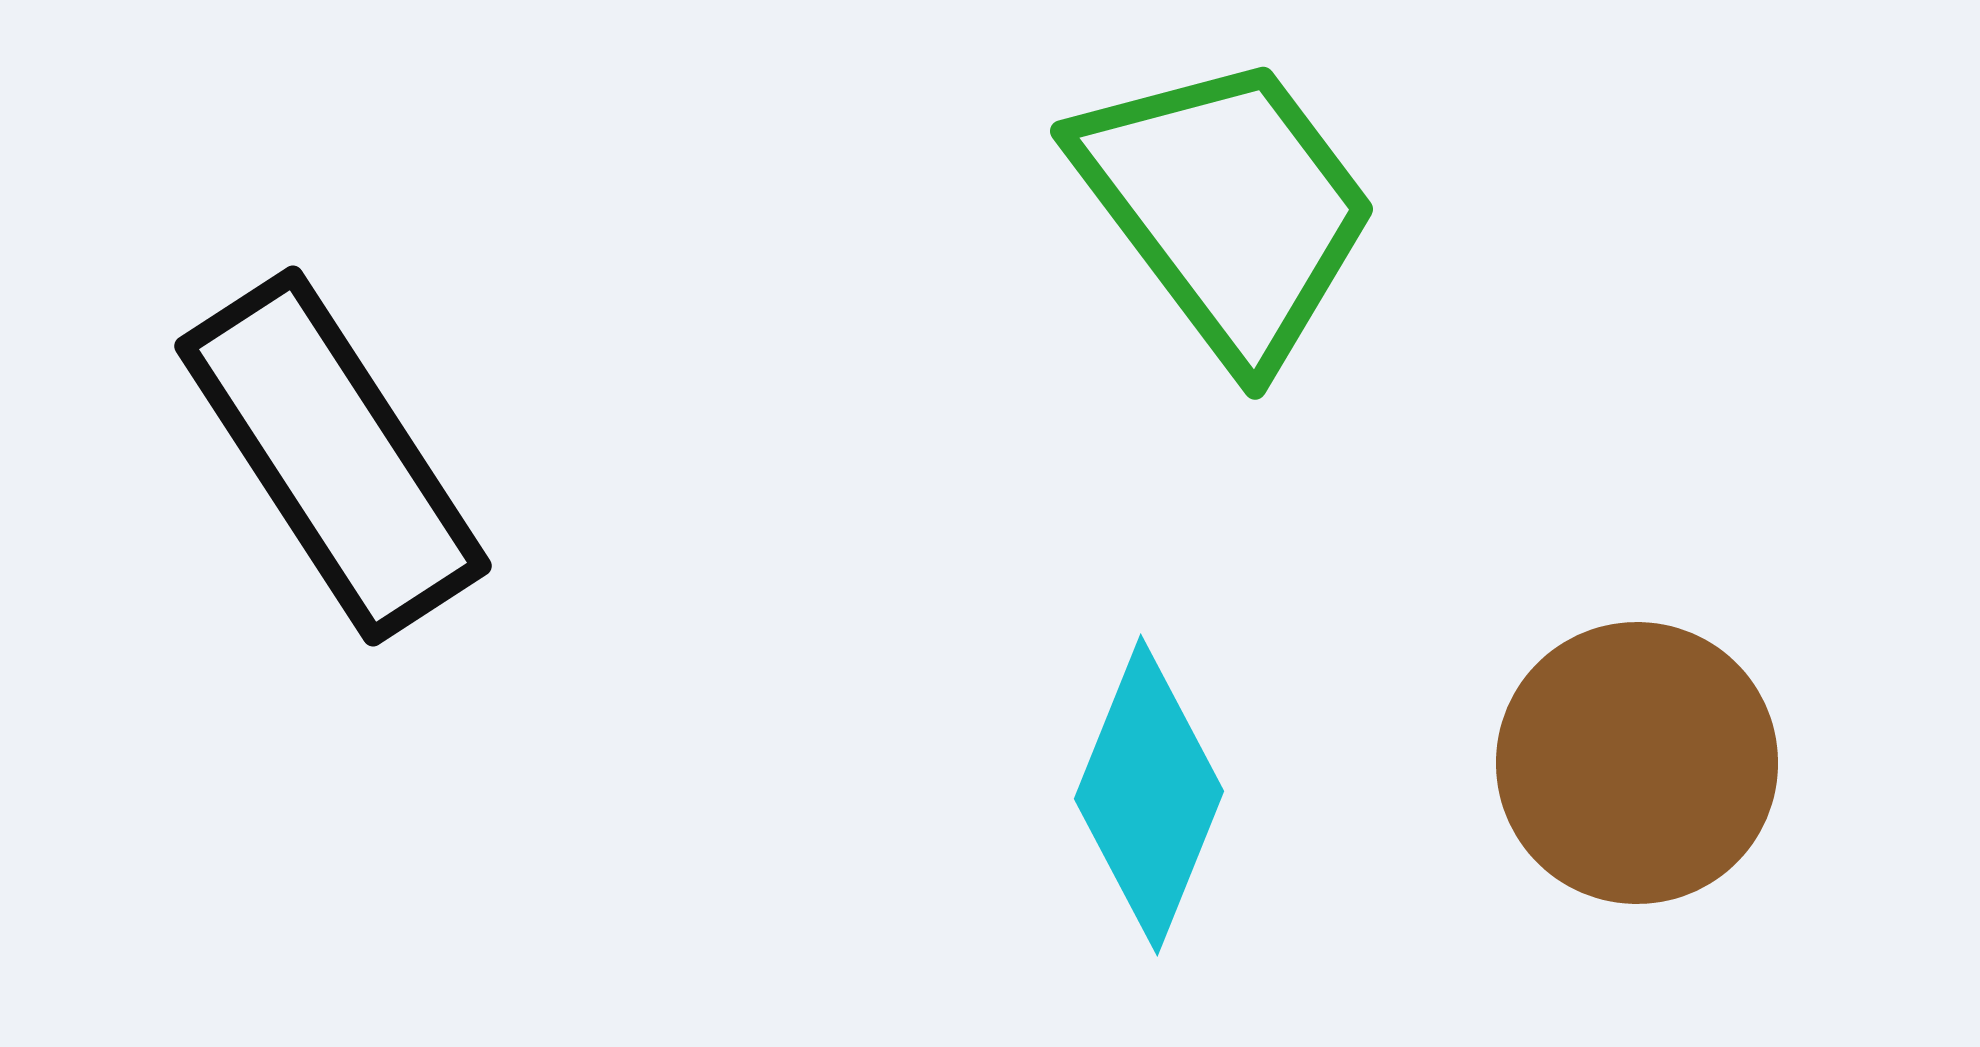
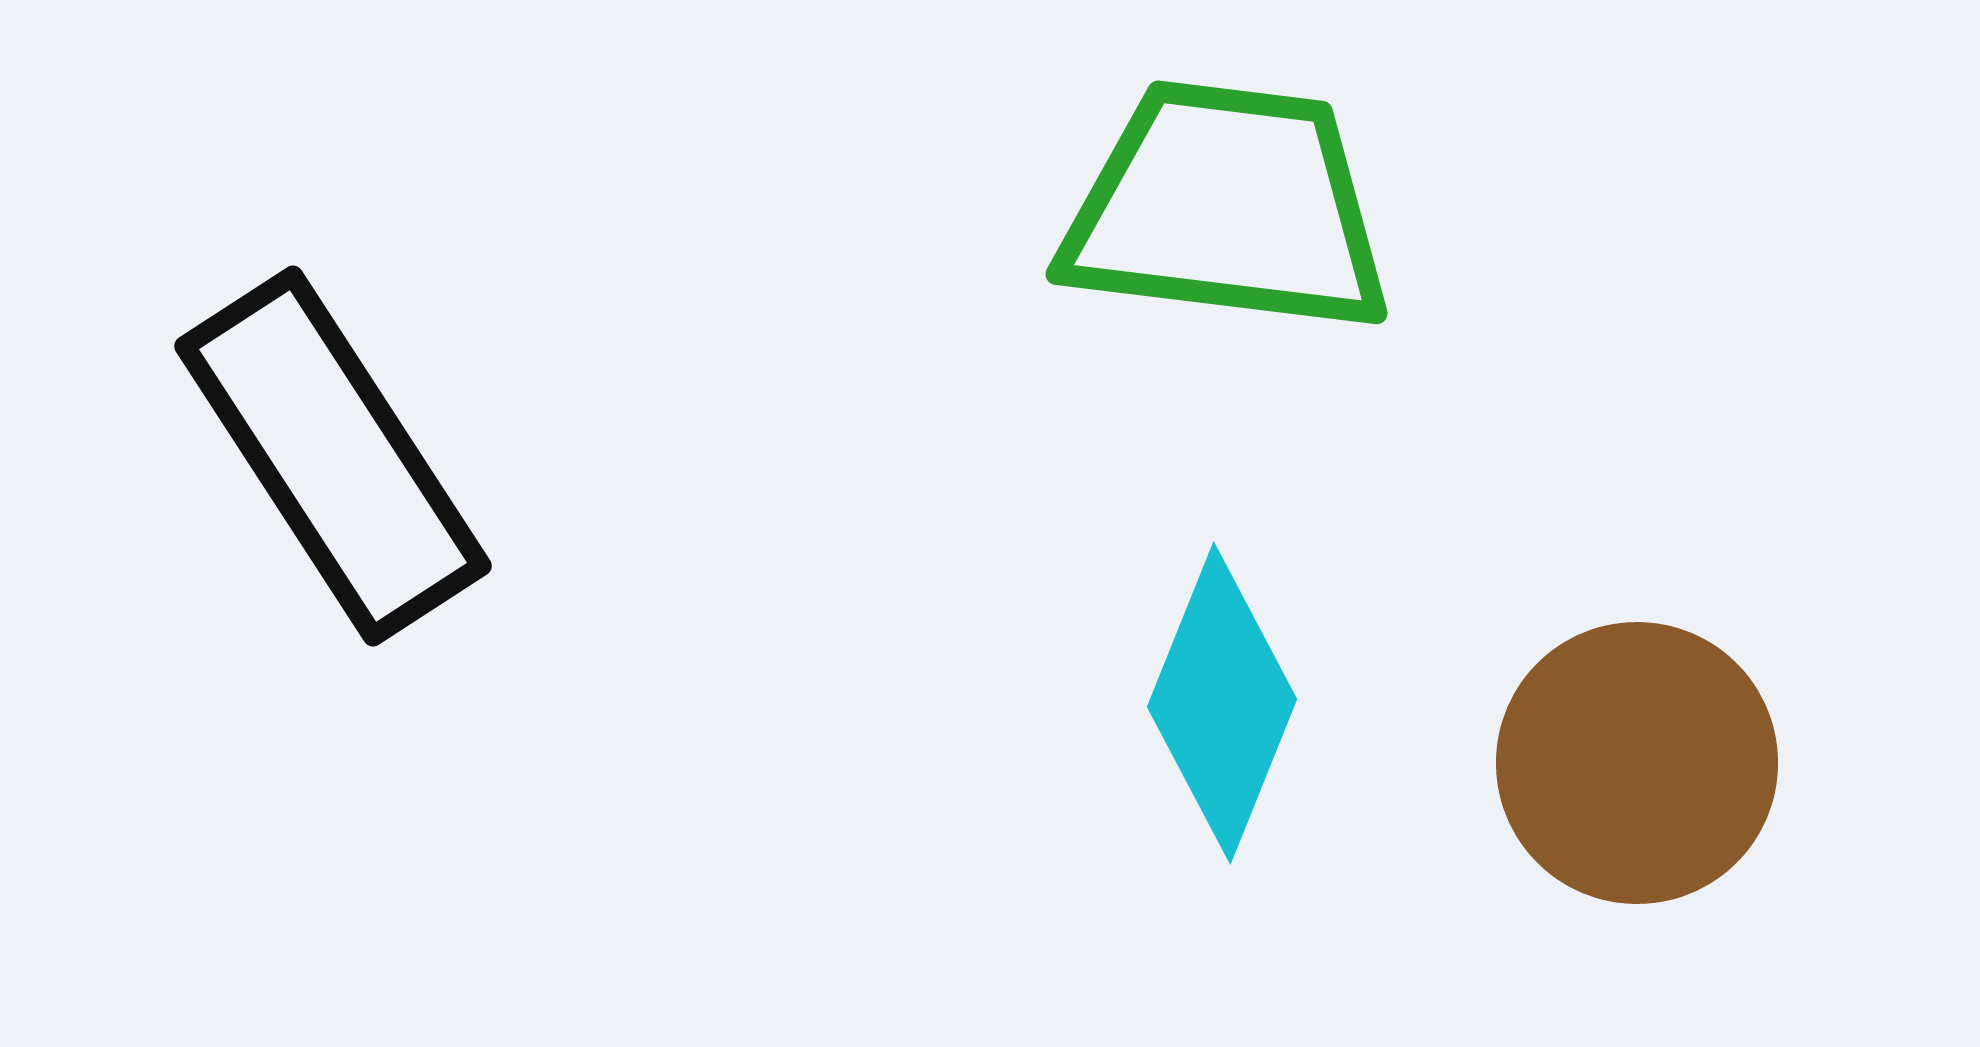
green trapezoid: rotated 46 degrees counterclockwise
cyan diamond: moved 73 px right, 92 px up
